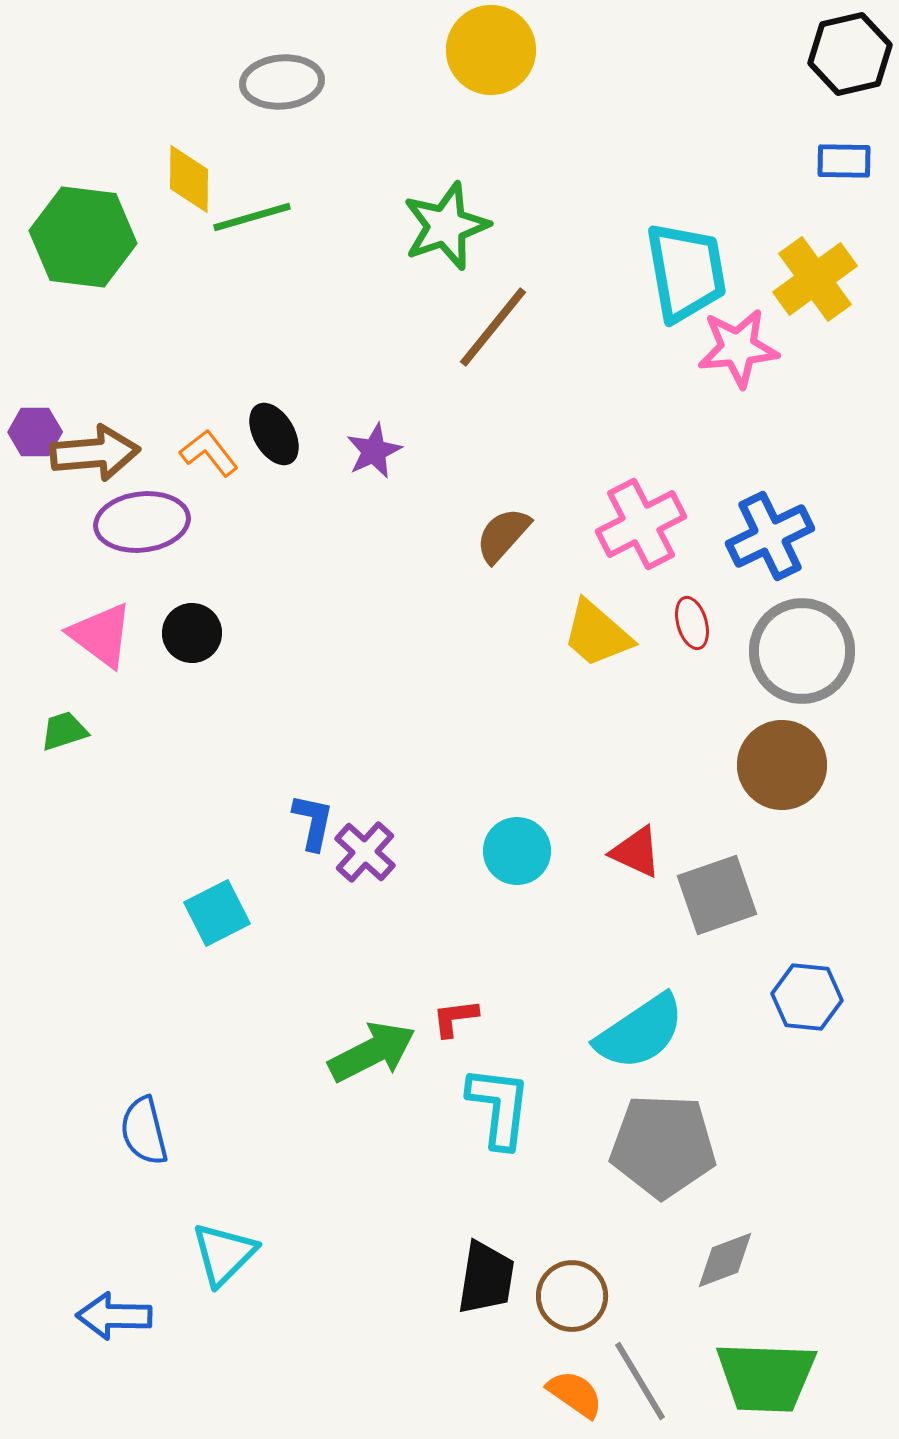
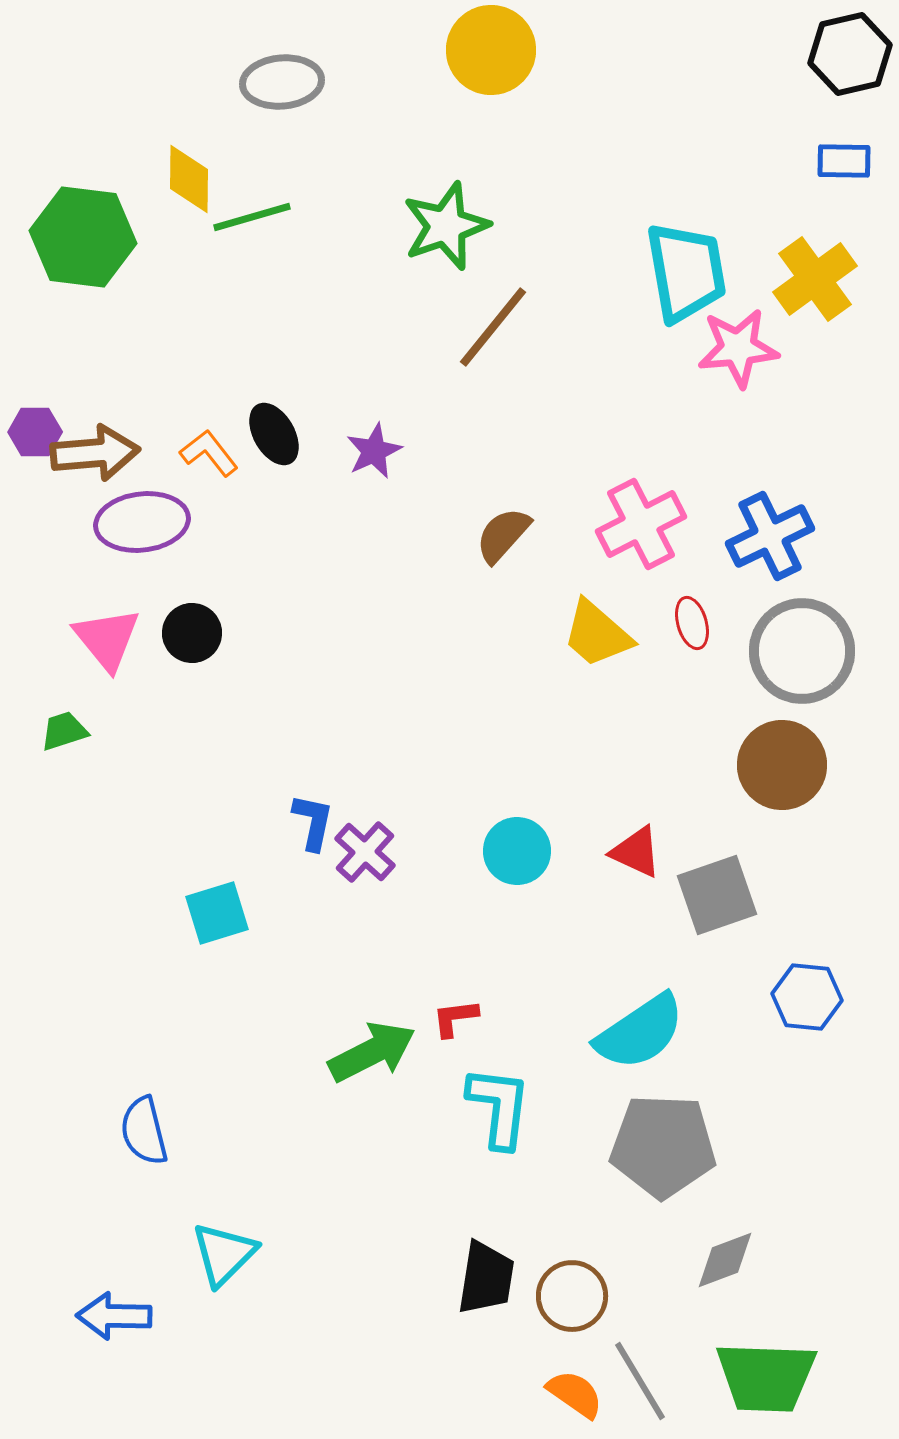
pink triangle at (101, 635): moved 6 px right, 4 px down; rotated 14 degrees clockwise
cyan square at (217, 913): rotated 10 degrees clockwise
